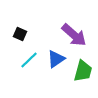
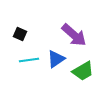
cyan line: rotated 36 degrees clockwise
green trapezoid: rotated 45 degrees clockwise
